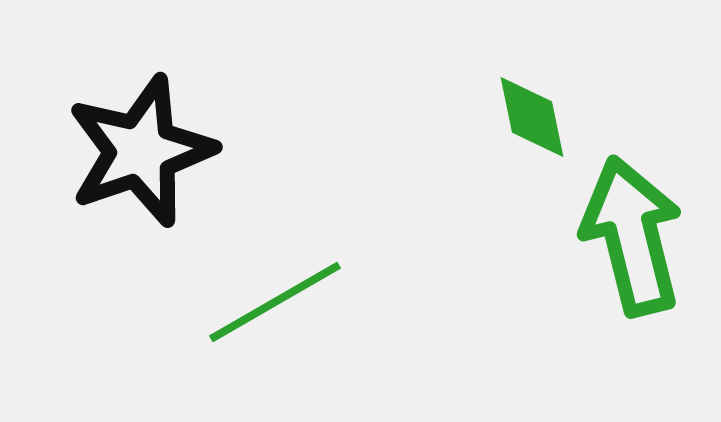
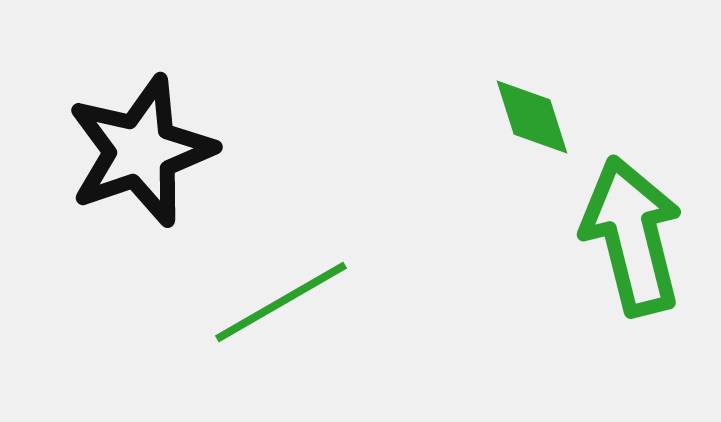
green diamond: rotated 6 degrees counterclockwise
green line: moved 6 px right
